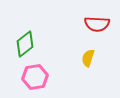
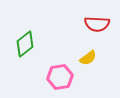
yellow semicircle: rotated 144 degrees counterclockwise
pink hexagon: moved 25 px right
